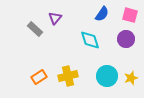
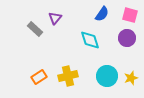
purple circle: moved 1 px right, 1 px up
